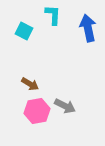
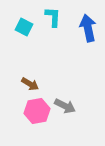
cyan L-shape: moved 2 px down
cyan square: moved 4 px up
